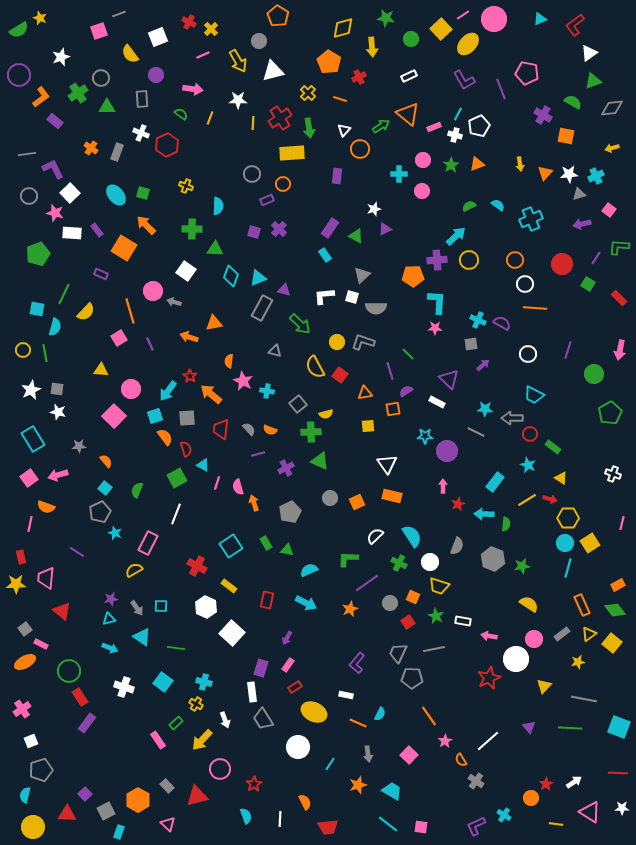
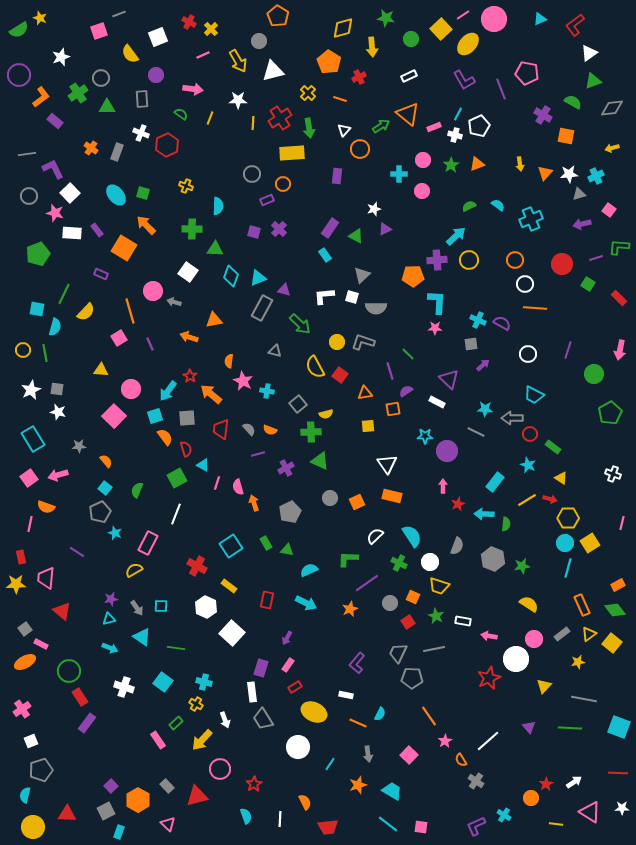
purple line at (596, 258): rotated 40 degrees clockwise
white square at (186, 271): moved 2 px right, 1 px down
orange triangle at (214, 323): moved 3 px up
purple square at (85, 794): moved 26 px right, 8 px up
